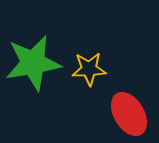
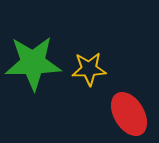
green star: rotated 8 degrees clockwise
